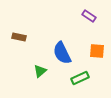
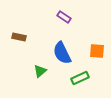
purple rectangle: moved 25 px left, 1 px down
